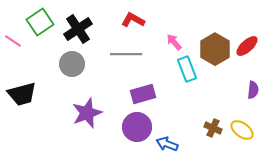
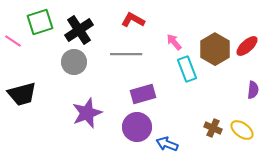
green square: rotated 16 degrees clockwise
black cross: moved 1 px right, 1 px down
gray circle: moved 2 px right, 2 px up
